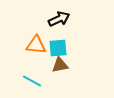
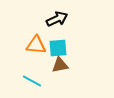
black arrow: moved 2 px left
